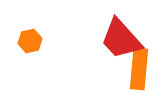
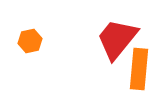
red trapezoid: moved 4 px left; rotated 81 degrees clockwise
